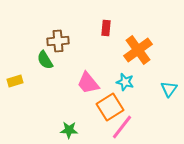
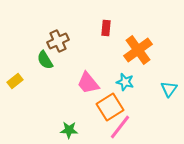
brown cross: rotated 20 degrees counterclockwise
yellow rectangle: rotated 21 degrees counterclockwise
pink line: moved 2 px left
